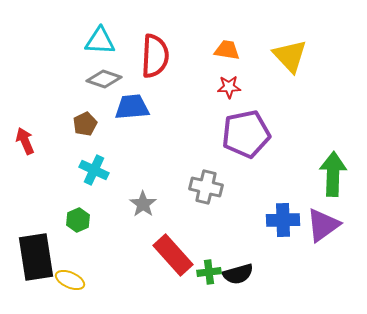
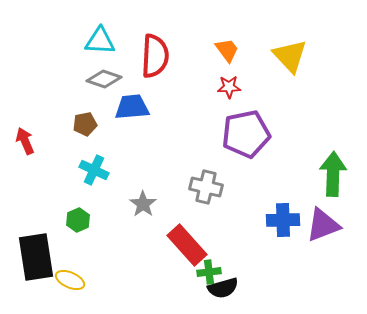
orange trapezoid: rotated 44 degrees clockwise
brown pentagon: rotated 15 degrees clockwise
purple triangle: rotated 15 degrees clockwise
red rectangle: moved 14 px right, 10 px up
black semicircle: moved 15 px left, 14 px down
